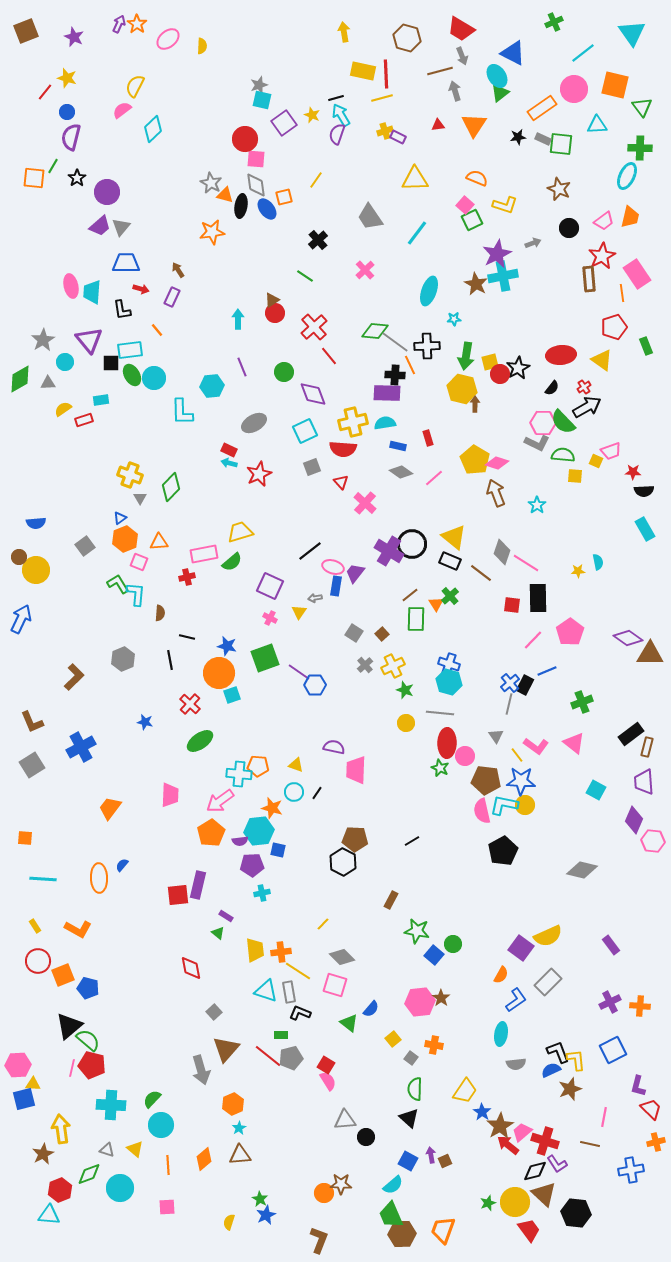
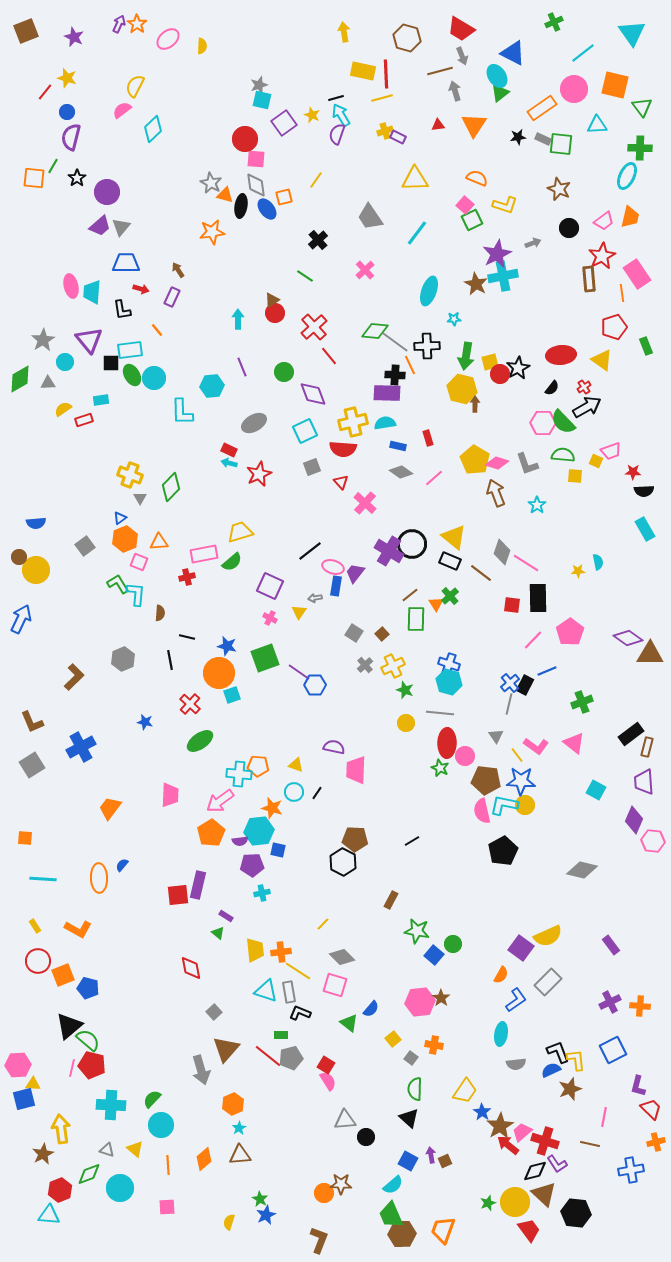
gray L-shape at (537, 443): moved 10 px left, 21 px down; rotated 45 degrees clockwise
